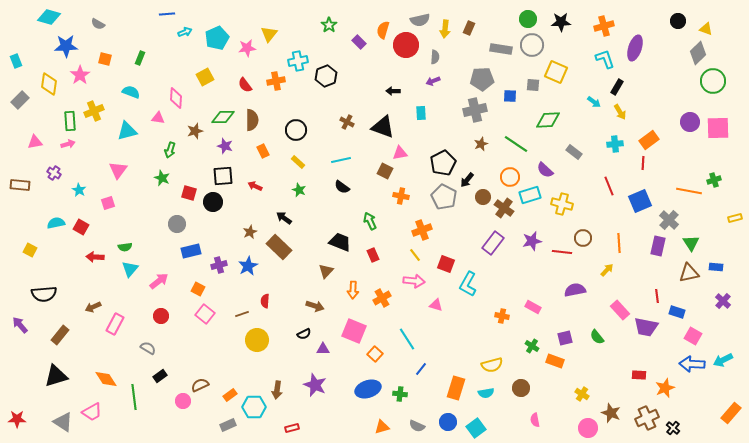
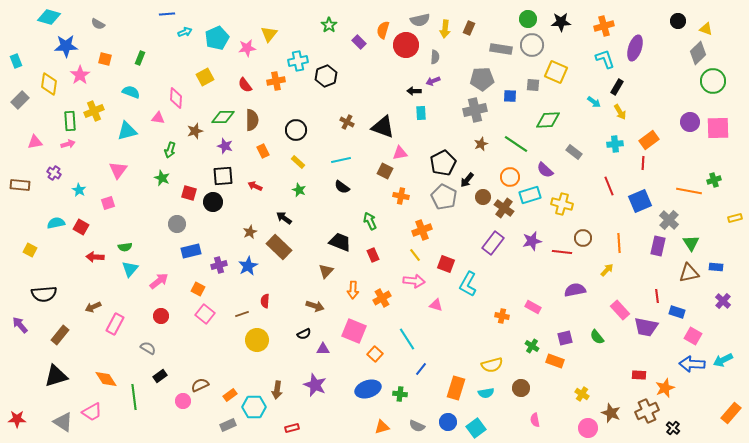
black arrow at (393, 91): moved 21 px right
brown cross at (647, 418): moved 7 px up
